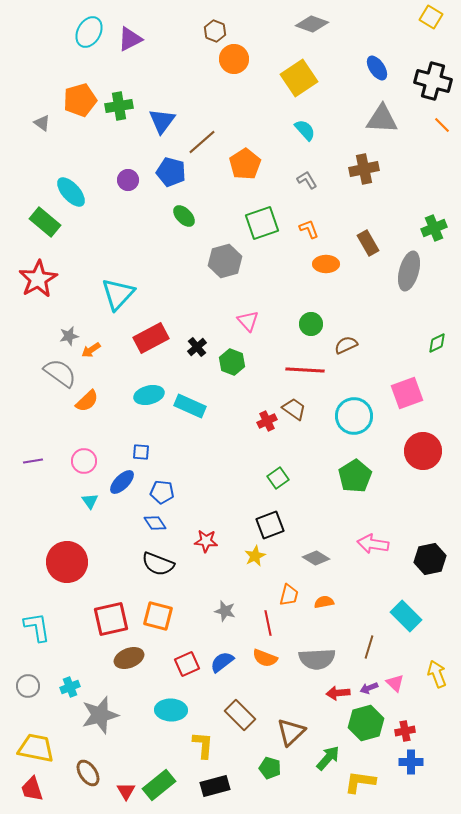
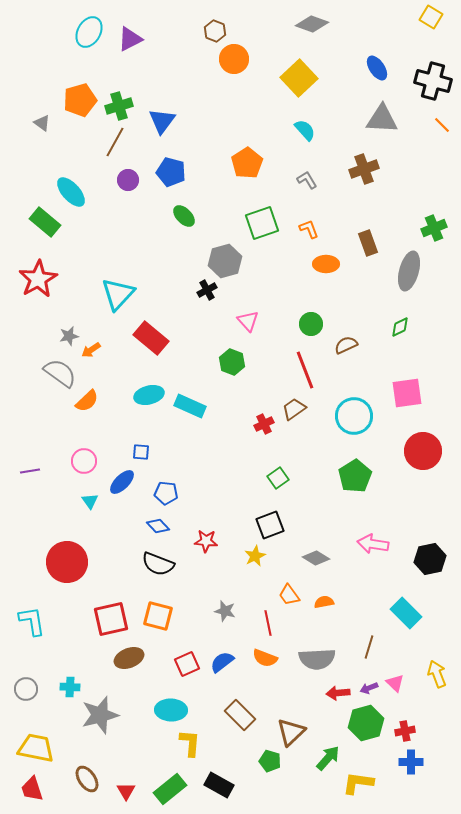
yellow square at (299, 78): rotated 9 degrees counterclockwise
green cross at (119, 106): rotated 8 degrees counterclockwise
brown line at (202, 142): moved 87 px left; rotated 20 degrees counterclockwise
orange pentagon at (245, 164): moved 2 px right, 1 px up
brown cross at (364, 169): rotated 8 degrees counterclockwise
brown rectangle at (368, 243): rotated 10 degrees clockwise
red rectangle at (151, 338): rotated 68 degrees clockwise
green diamond at (437, 343): moved 37 px left, 16 px up
black cross at (197, 347): moved 10 px right, 57 px up; rotated 12 degrees clockwise
red line at (305, 370): rotated 66 degrees clockwise
pink square at (407, 393): rotated 12 degrees clockwise
brown trapezoid at (294, 409): rotated 70 degrees counterclockwise
red cross at (267, 421): moved 3 px left, 3 px down
purple line at (33, 461): moved 3 px left, 10 px down
blue pentagon at (162, 492): moved 4 px right, 1 px down
blue diamond at (155, 523): moved 3 px right, 3 px down; rotated 10 degrees counterclockwise
orange trapezoid at (289, 595): rotated 130 degrees clockwise
cyan rectangle at (406, 616): moved 3 px up
cyan L-shape at (37, 627): moved 5 px left, 6 px up
gray circle at (28, 686): moved 2 px left, 3 px down
cyan cross at (70, 687): rotated 24 degrees clockwise
yellow L-shape at (203, 745): moved 13 px left, 2 px up
green pentagon at (270, 768): moved 7 px up
brown ellipse at (88, 773): moved 1 px left, 6 px down
yellow L-shape at (360, 782): moved 2 px left, 1 px down
green rectangle at (159, 785): moved 11 px right, 4 px down
black rectangle at (215, 786): moved 4 px right, 1 px up; rotated 44 degrees clockwise
